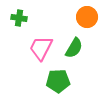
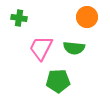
green semicircle: rotated 65 degrees clockwise
